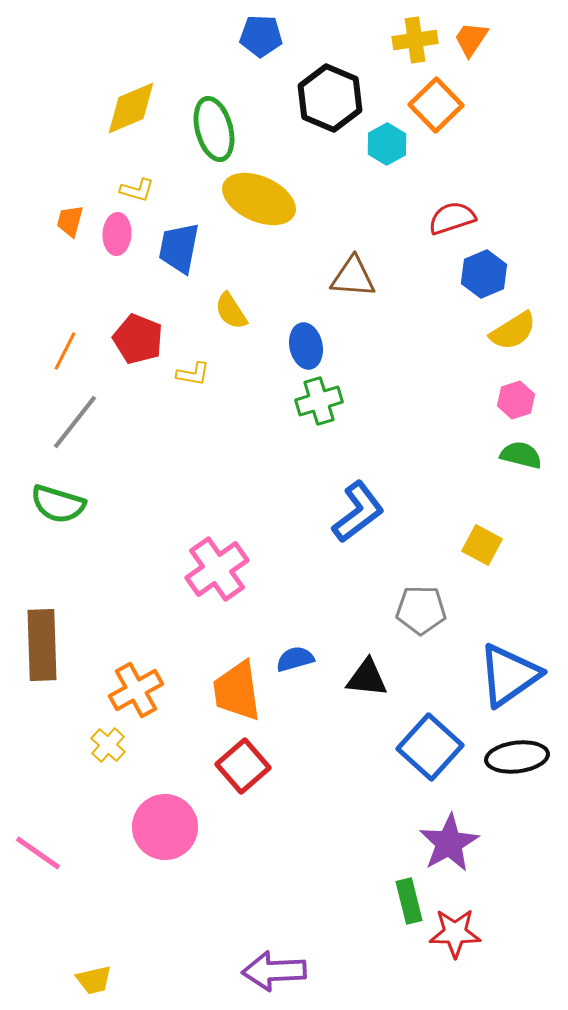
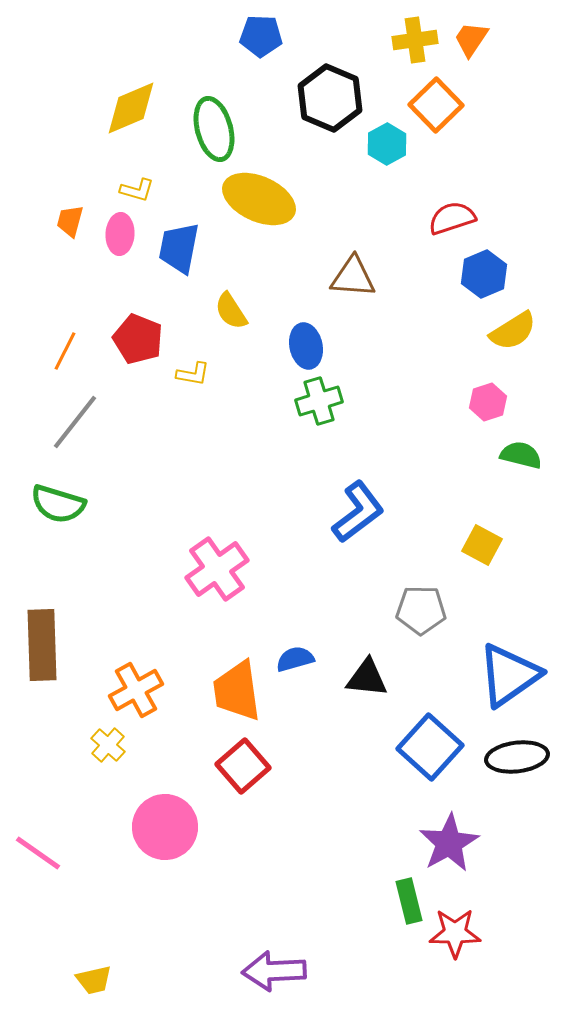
pink ellipse at (117, 234): moved 3 px right
pink hexagon at (516, 400): moved 28 px left, 2 px down
